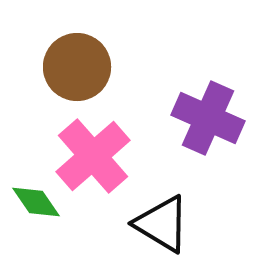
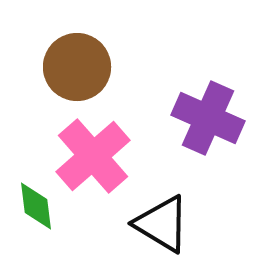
green diamond: moved 4 px down; rotated 27 degrees clockwise
